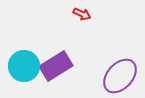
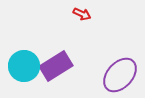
purple ellipse: moved 1 px up
